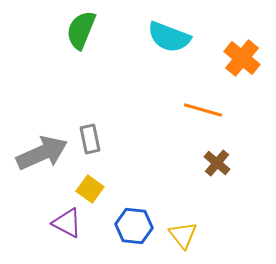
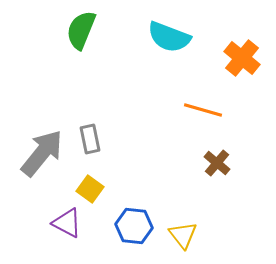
gray arrow: rotated 27 degrees counterclockwise
